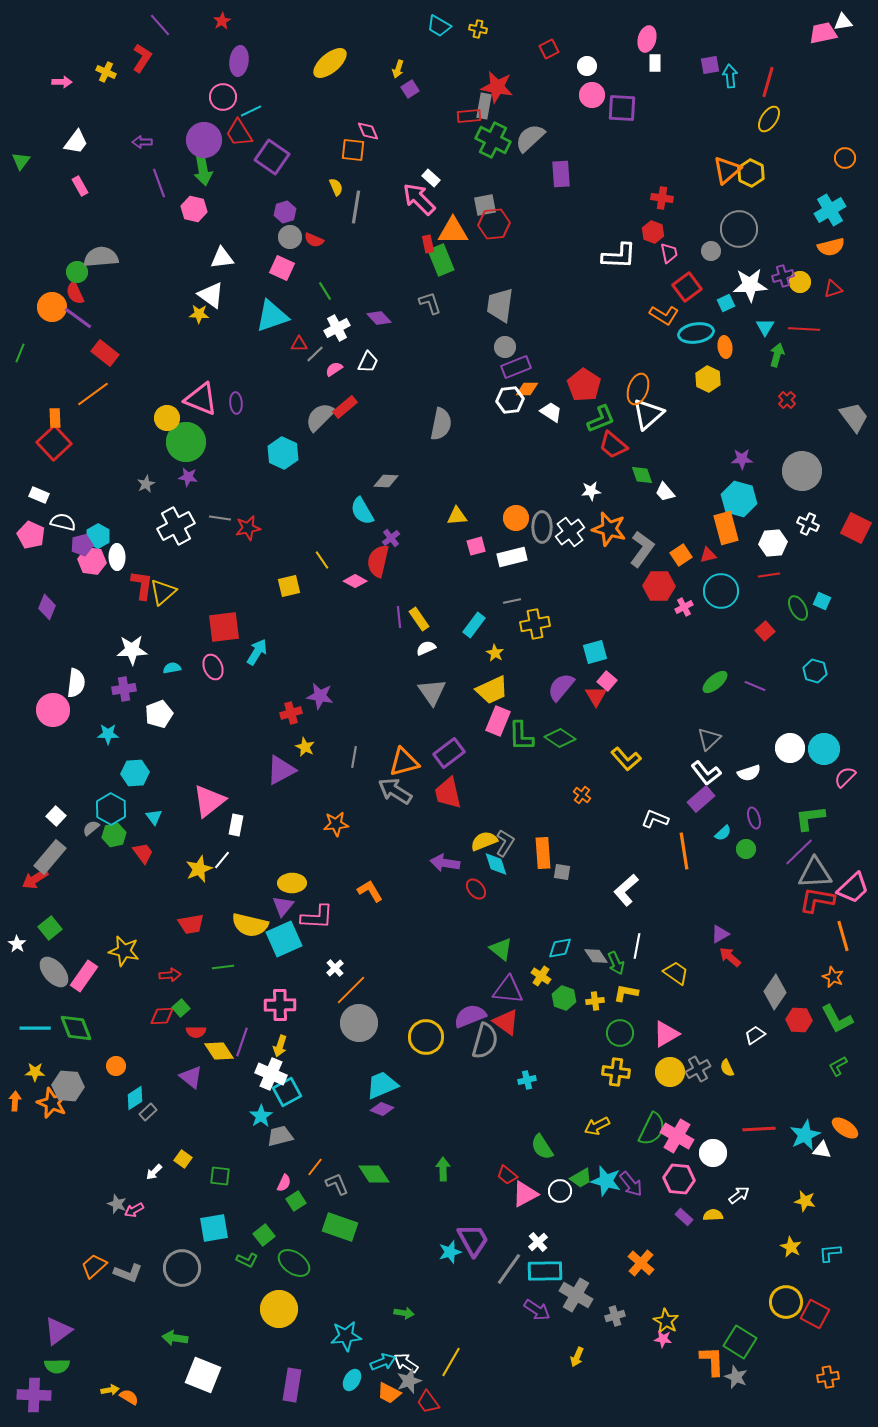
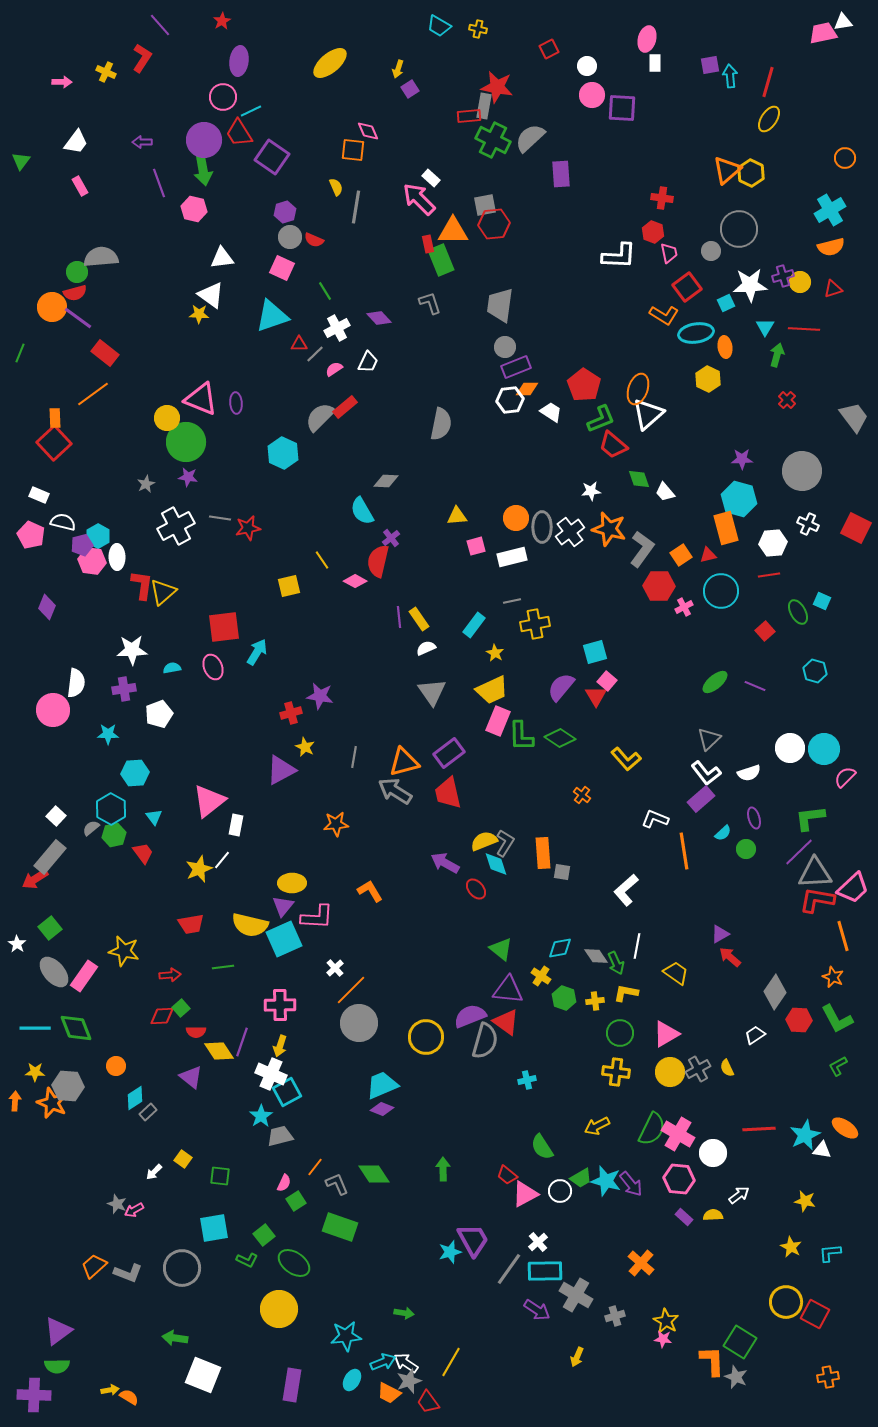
red semicircle at (75, 293): rotated 80 degrees counterclockwise
green diamond at (642, 475): moved 3 px left, 4 px down
green ellipse at (798, 608): moved 4 px down
purple arrow at (445, 863): rotated 20 degrees clockwise
pink cross at (677, 1136): moved 1 px right, 2 px up
